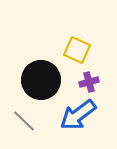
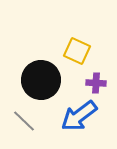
yellow square: moved 1 px down
purple cross: moved 7 px right, 1 px down; rotated 18 degrees clockwise
blue arrow: moved 1 px right, 1 px down
